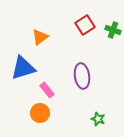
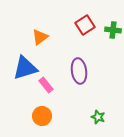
green cross: rotated 14 degrees counterclockwise
blue triangle: moved 2 px right
purple ellipse: moved 3 px left, 5 px up
pink rectangle: moved 1 px left, 5 px up
orange circle: moved 2 px right, 3 px down
green star: moved 2 px up
